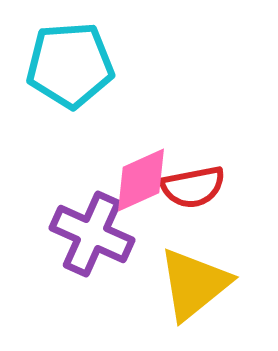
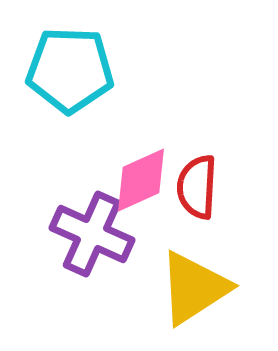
cyan pentagon: moved 5 px down; rotated 6 degrees clockwise
red semicircle: moved 4 px right; rotated 104 degrees clockwise
yellow triangle: moved 4 px down; rotated 6 degrees clockwise
